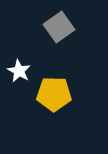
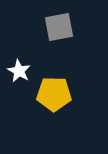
gray square: rotated 24 degrees clockwise
